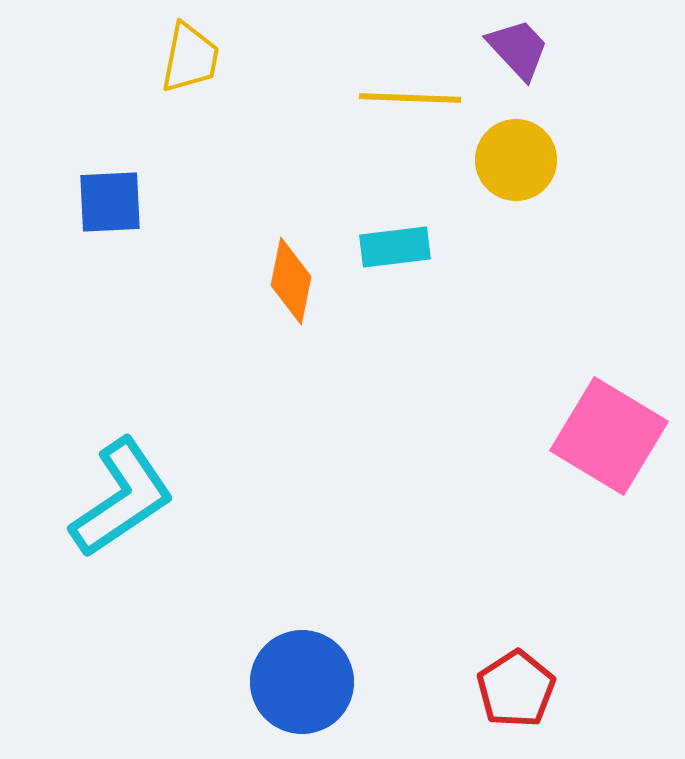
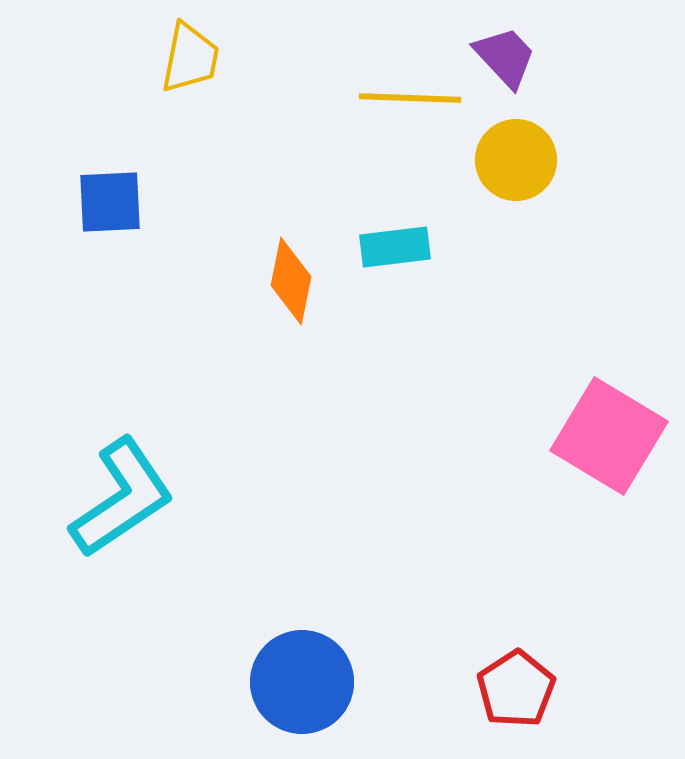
purple trapezoid: moved 13 px left, 8 px down
